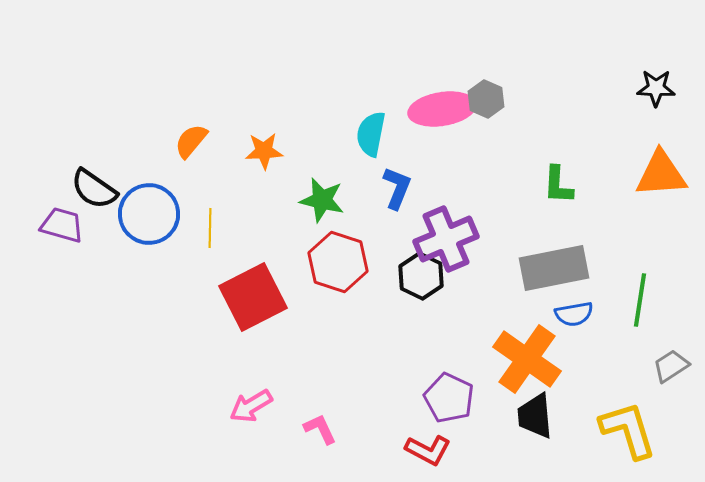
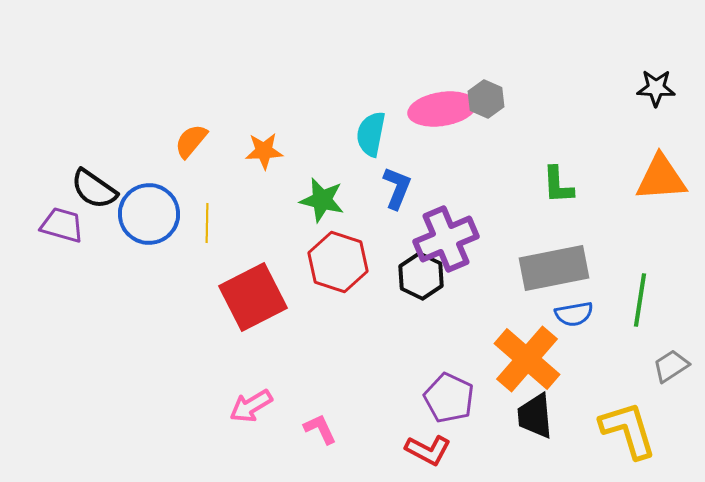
orange triangle: moved 4 px down
green L-shape: rotated 6 degrees counterclockwise
yellow line: moved 3 px left, 5 px up
orange cross: rotated 6 degrees clockwise
